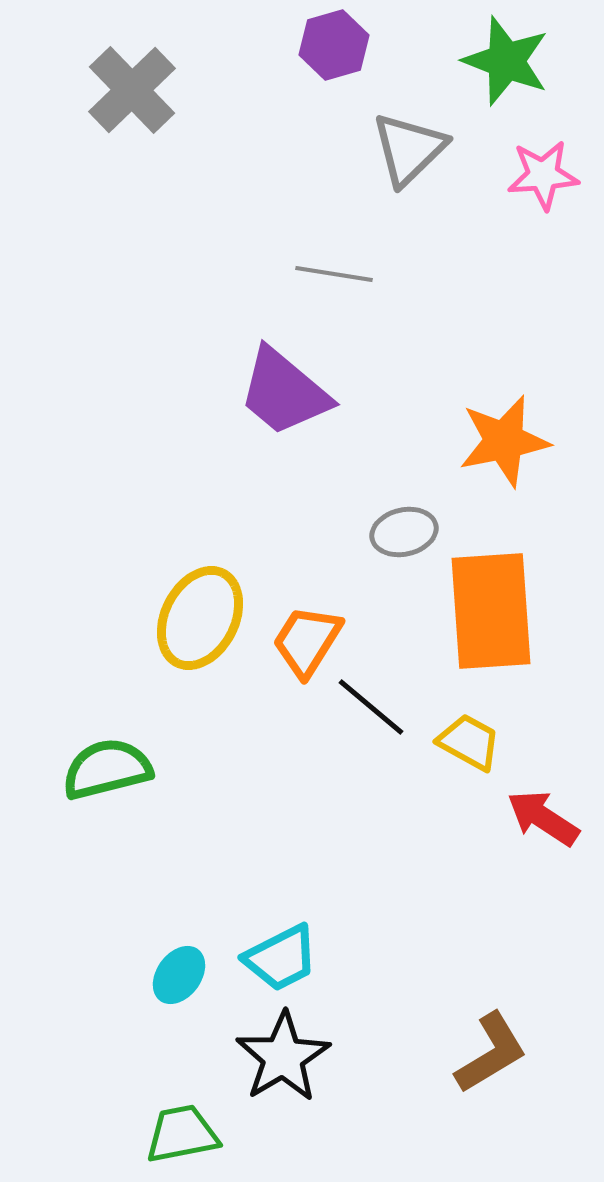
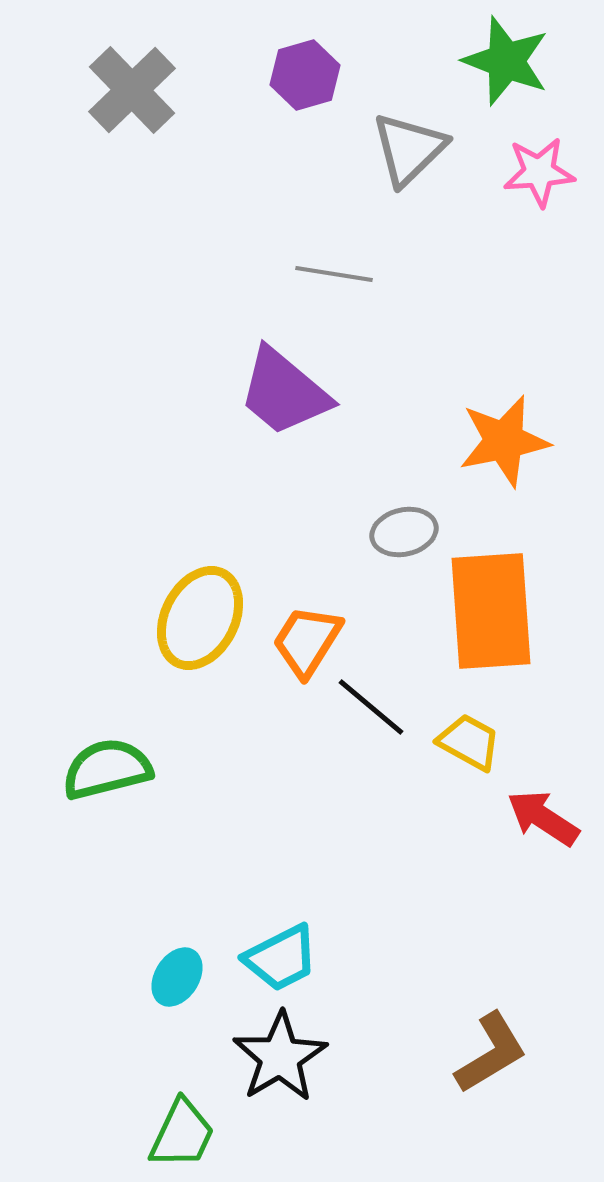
purple hexagon: moved 29 px left, 30 px down
pink star: moved 4 px left, 3 px up
cyan ellipse: moved 2 px left, 2 px down; rotated 4 degrees counterclockwise
black star: moved 3 px left
green trapezoid: rotated 126 degrees clockwise
